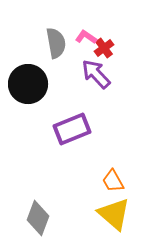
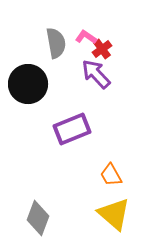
red cross: moved 2 px left, 1 px down
orange trapezoid: moved 2 px left, 6 px up
